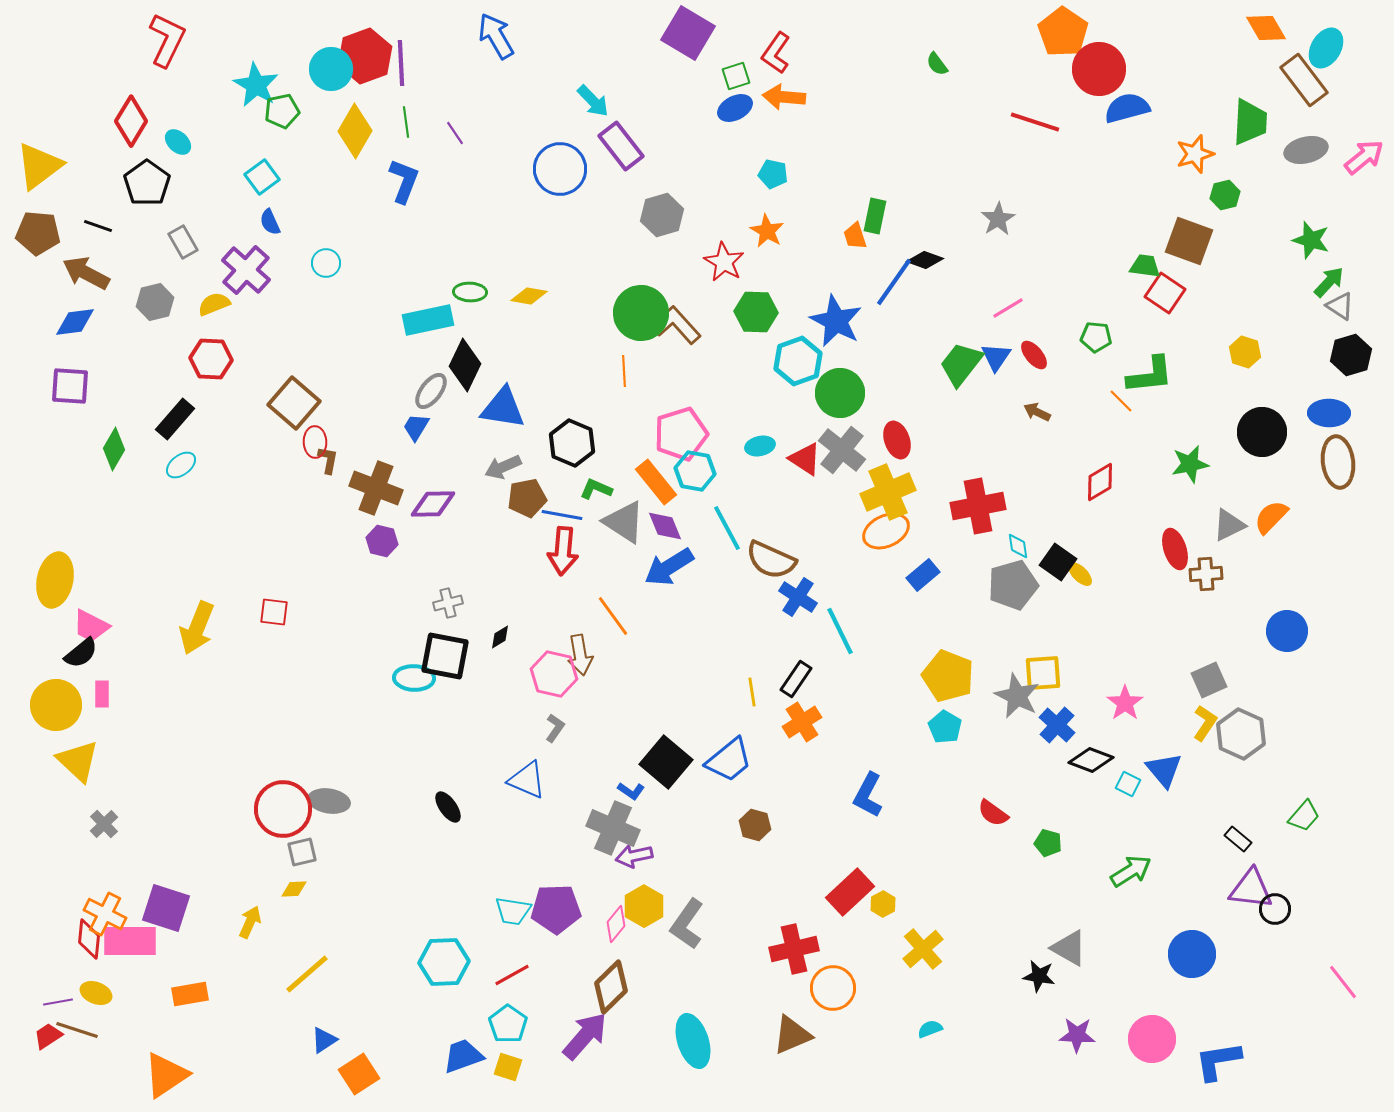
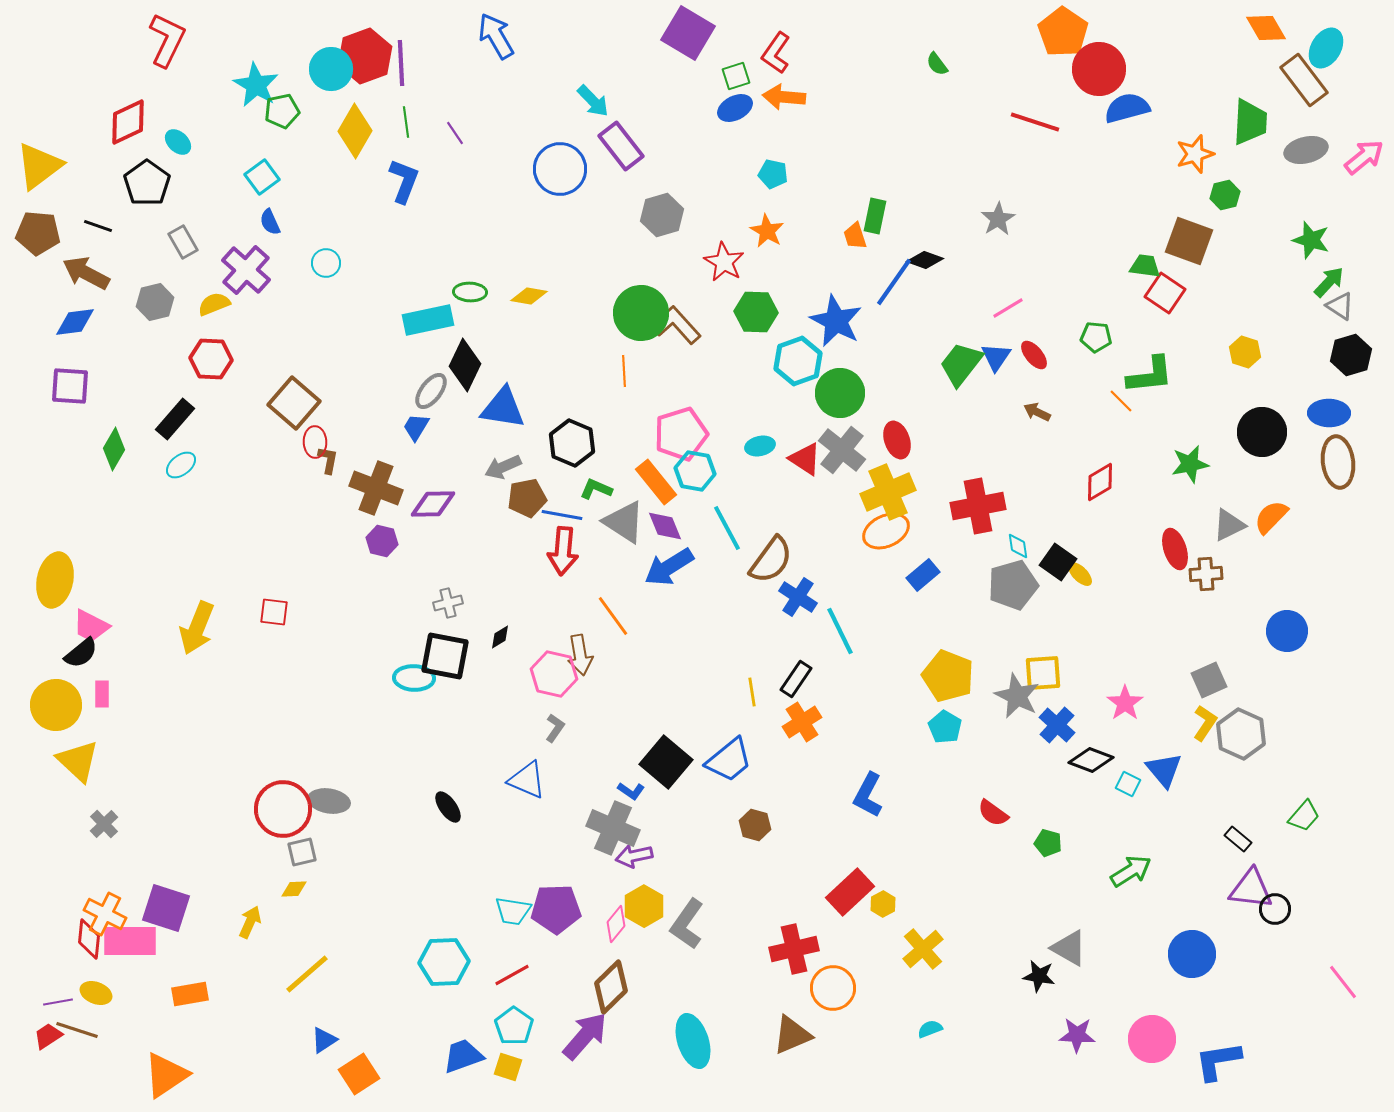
red diamond at (131, 121): moved 3 px left, 1 px down; rotated 33 degrees clockwise
brown semicircle at (771, 560): rotated 78 degrees counterclockwise
cyan pentagon at (508, 1024): moved 6 px right, 2 px down
